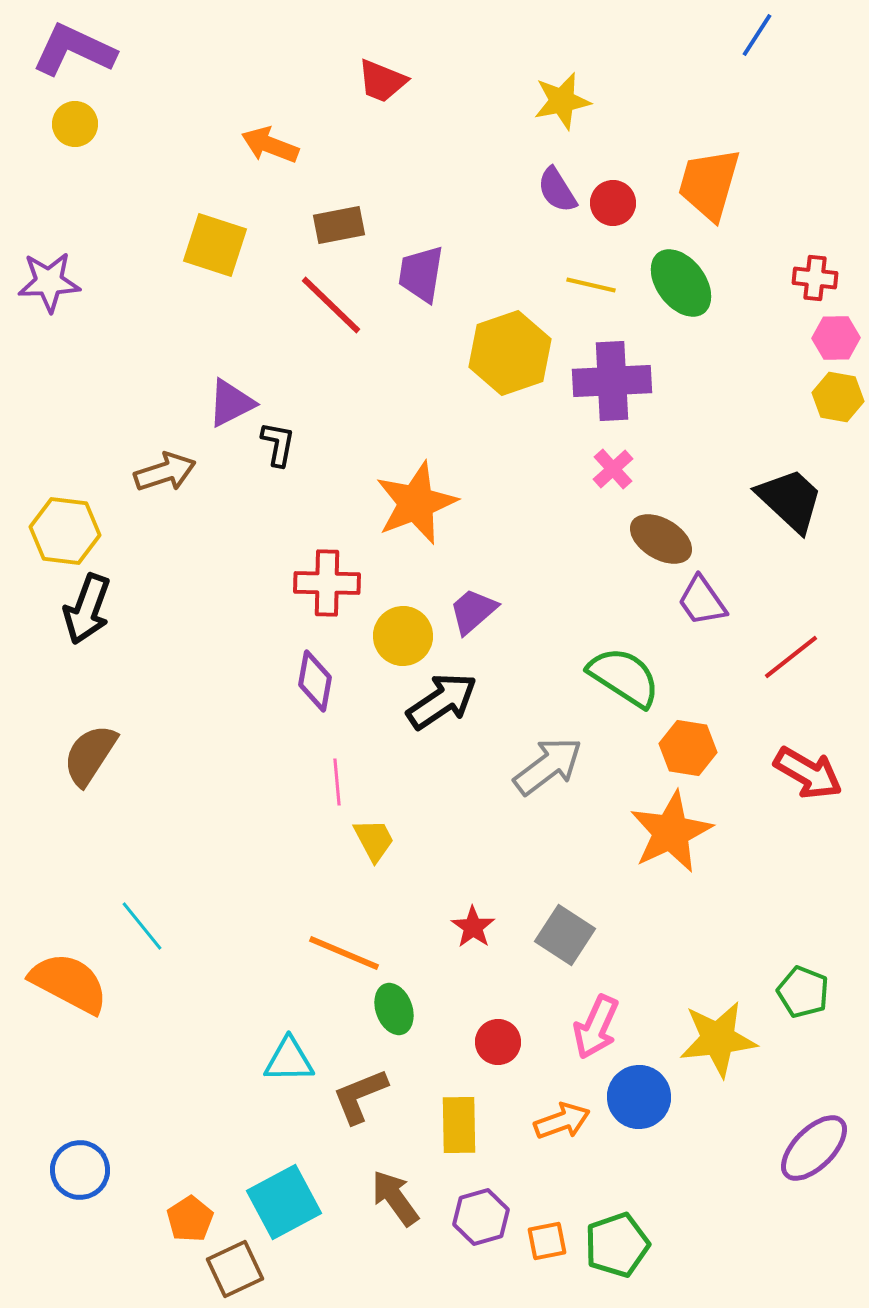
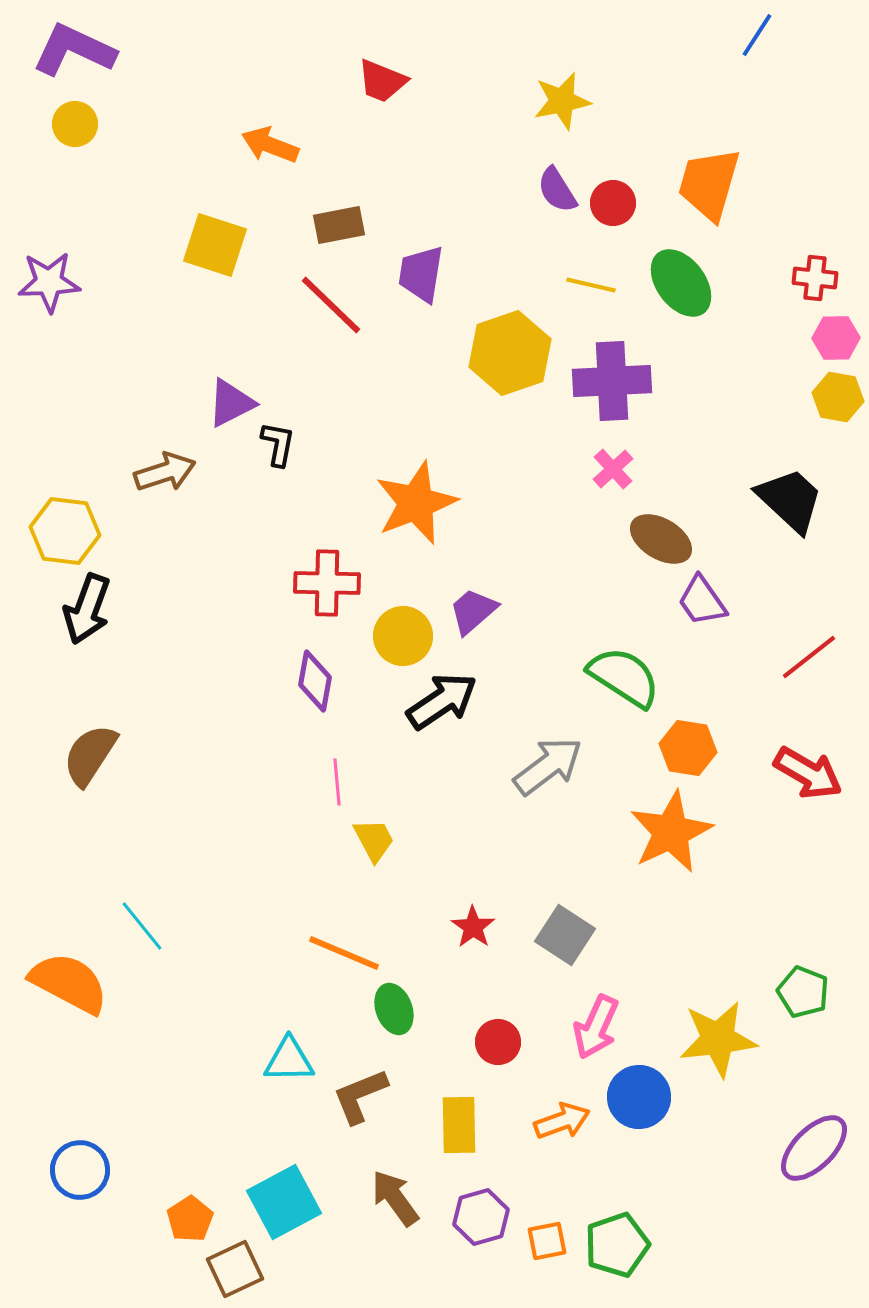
red line at (791, 657): moved 18 px right
